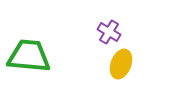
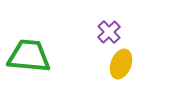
purple cross: rotated 15 degrees clockwise
